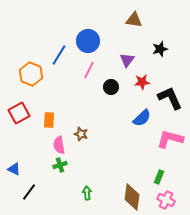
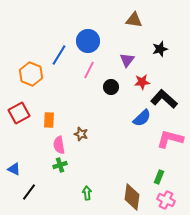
black L-shape: moved 6 px left, 1 px down; rotated 24 degrees counterclockwise
